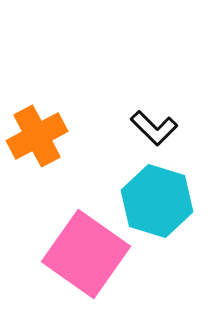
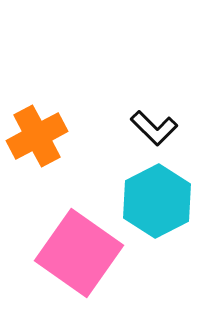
cyan hexagon: rotated 16 degrees clockwise
pink square: moved 7 px left, 1 px up
